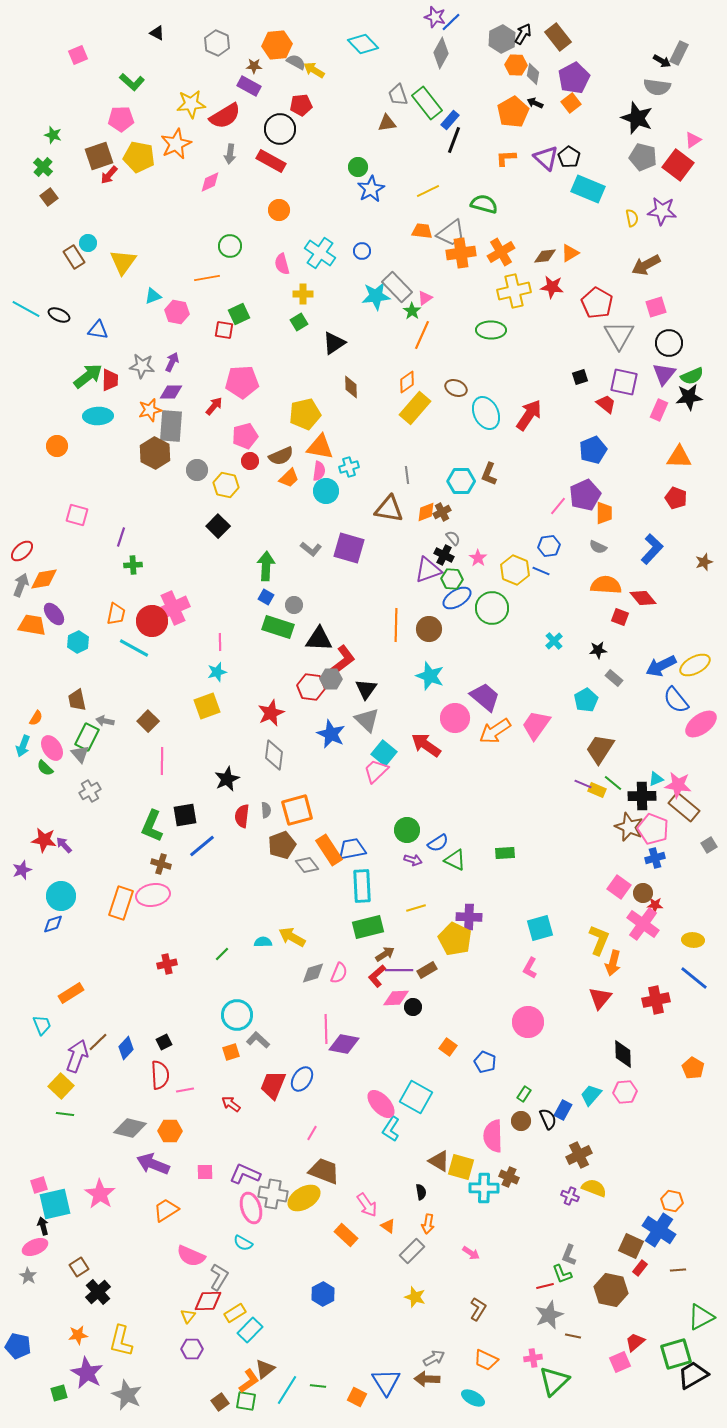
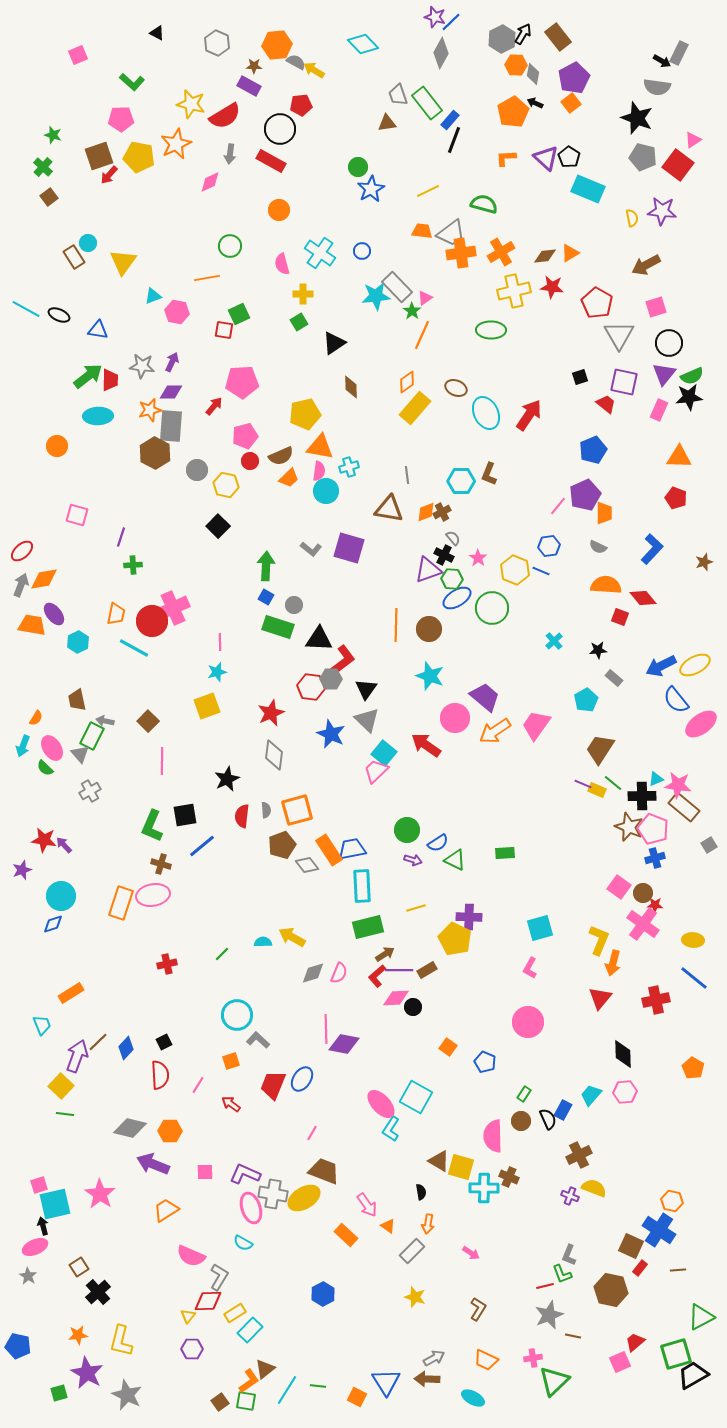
yellow star at (191, 104): rotated 20 degrees clockwise
green rectangle at (87, 737): moved 5 px right, 1 px up
orange square at (231, 1052): moved 9 px down
pink line at (185, 1090): moved 13 px right, 5 px up; rotated 48 degrees counterclockwise
